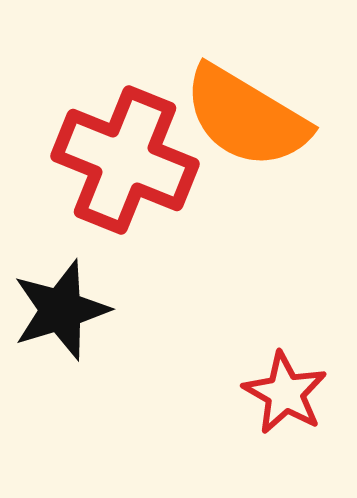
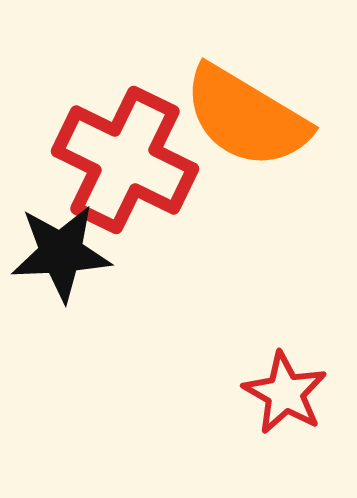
red cross: rotated 4 degrees clockwise
black star: moved 57 px up; rotated 14 degrees clockwise
